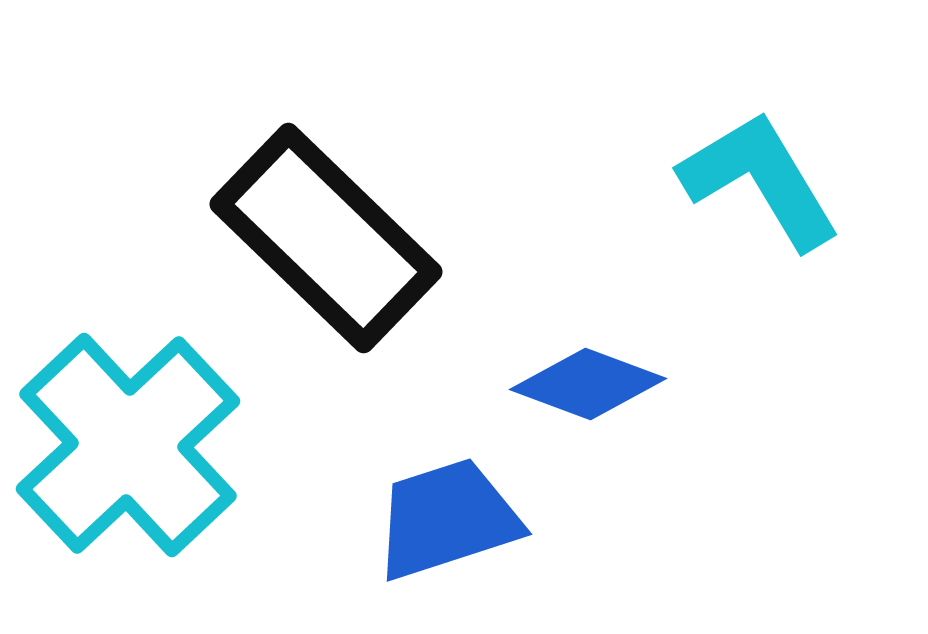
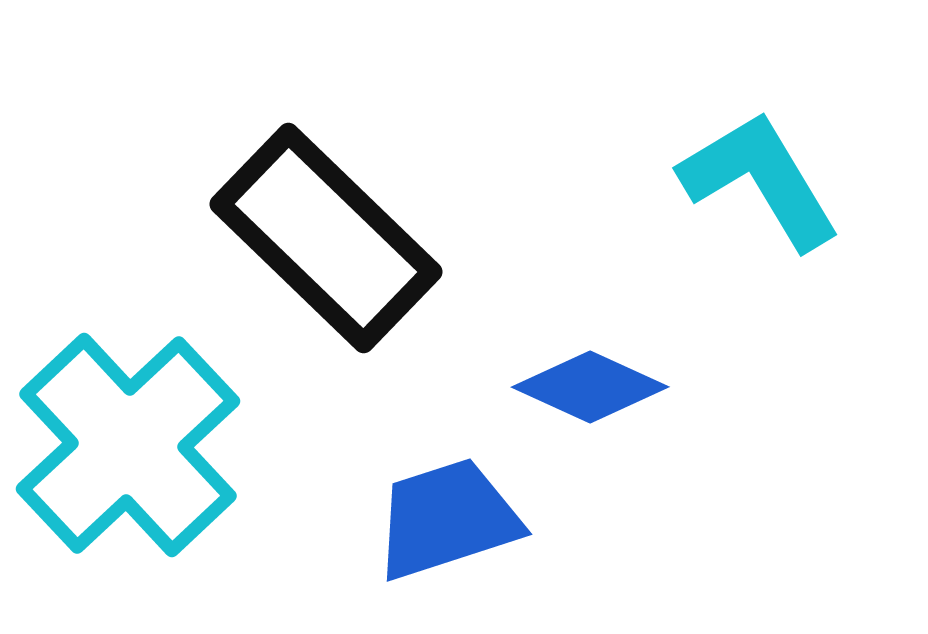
blue diamond: moved 2 px right, 3 px down; rotated 4 degrees clockwise
